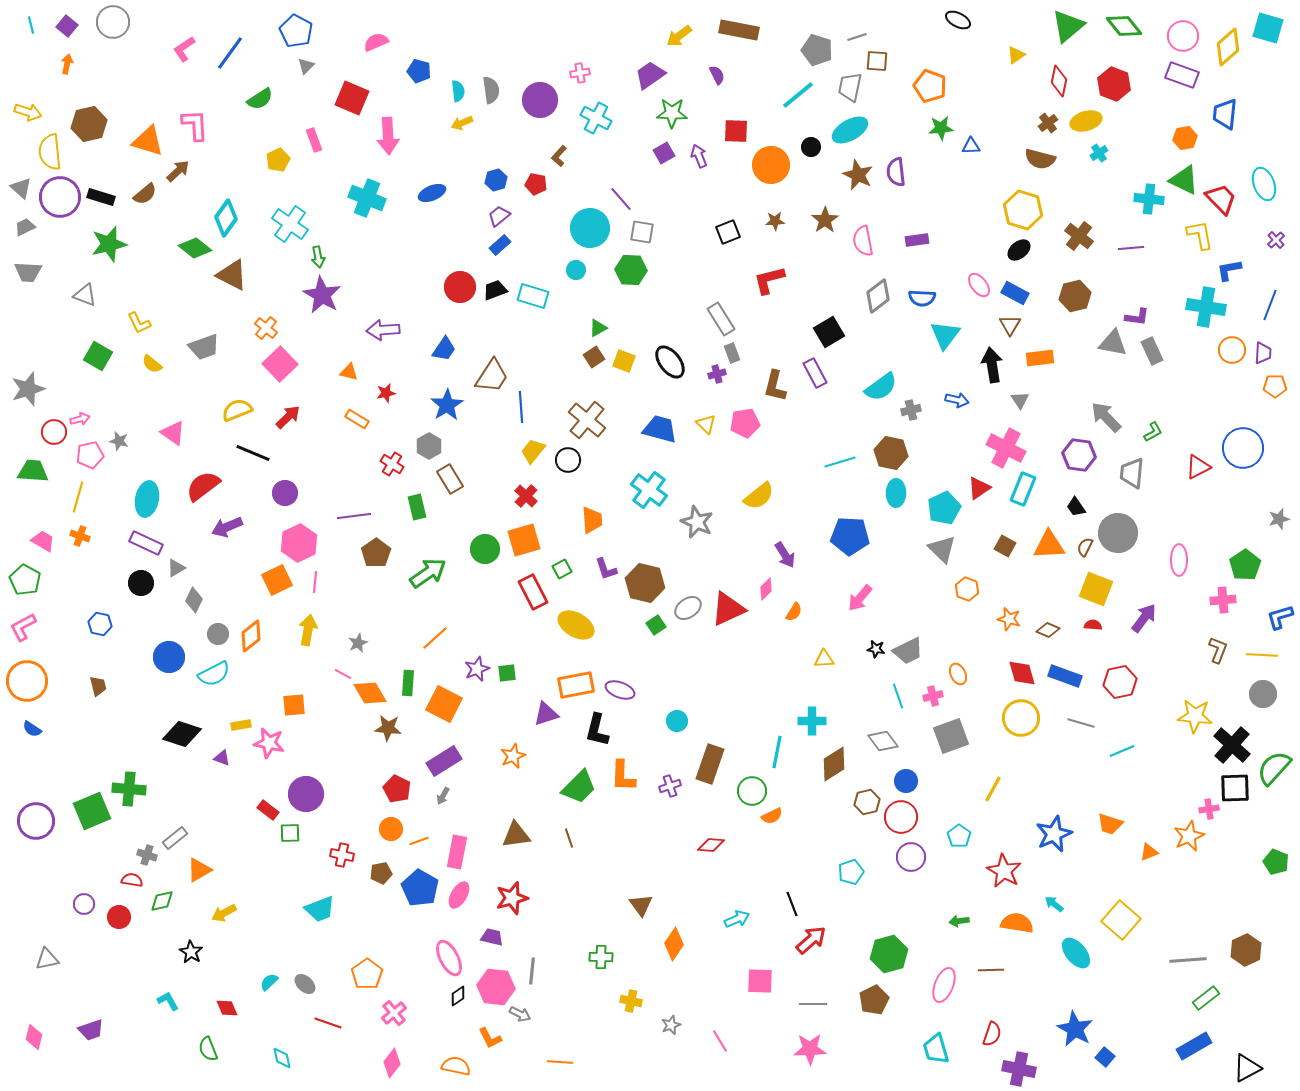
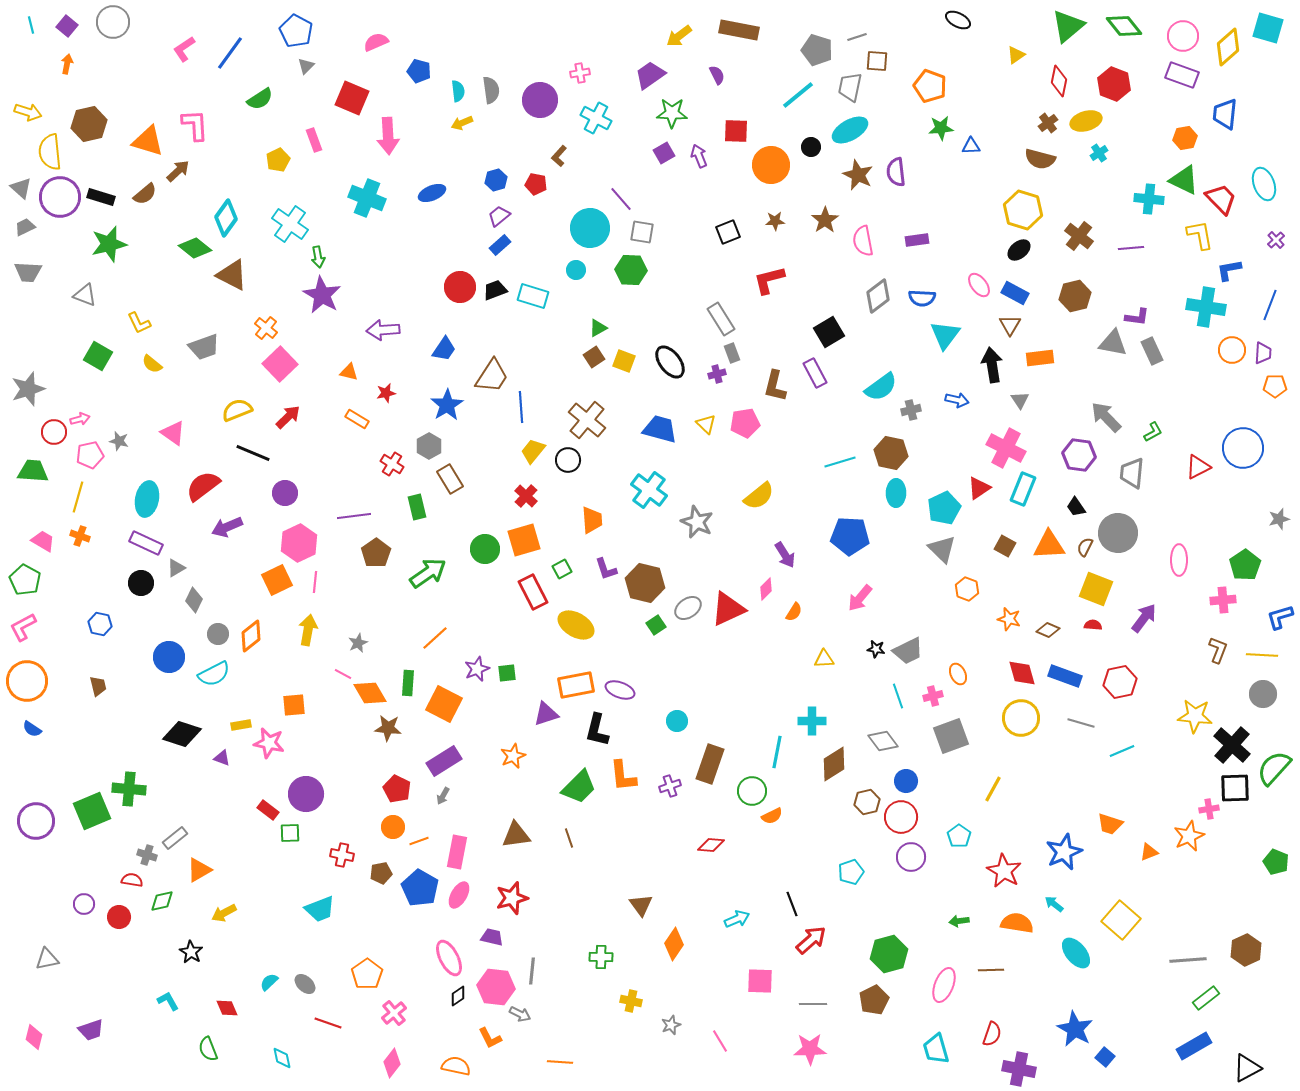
orange L-shape at (623, 776): rotated 8 degrees counterclockwise
orange circle at (391, 829): moved 2 px right, 2 px up
blue star at (1054, 834): moved 10 px right, 18 px down
